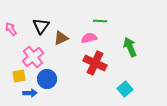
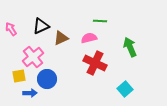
black triangle: rotated 30 degrees clockwise
